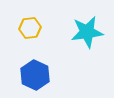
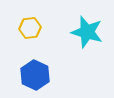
cyan star: rotated 24 degrees clockwise
